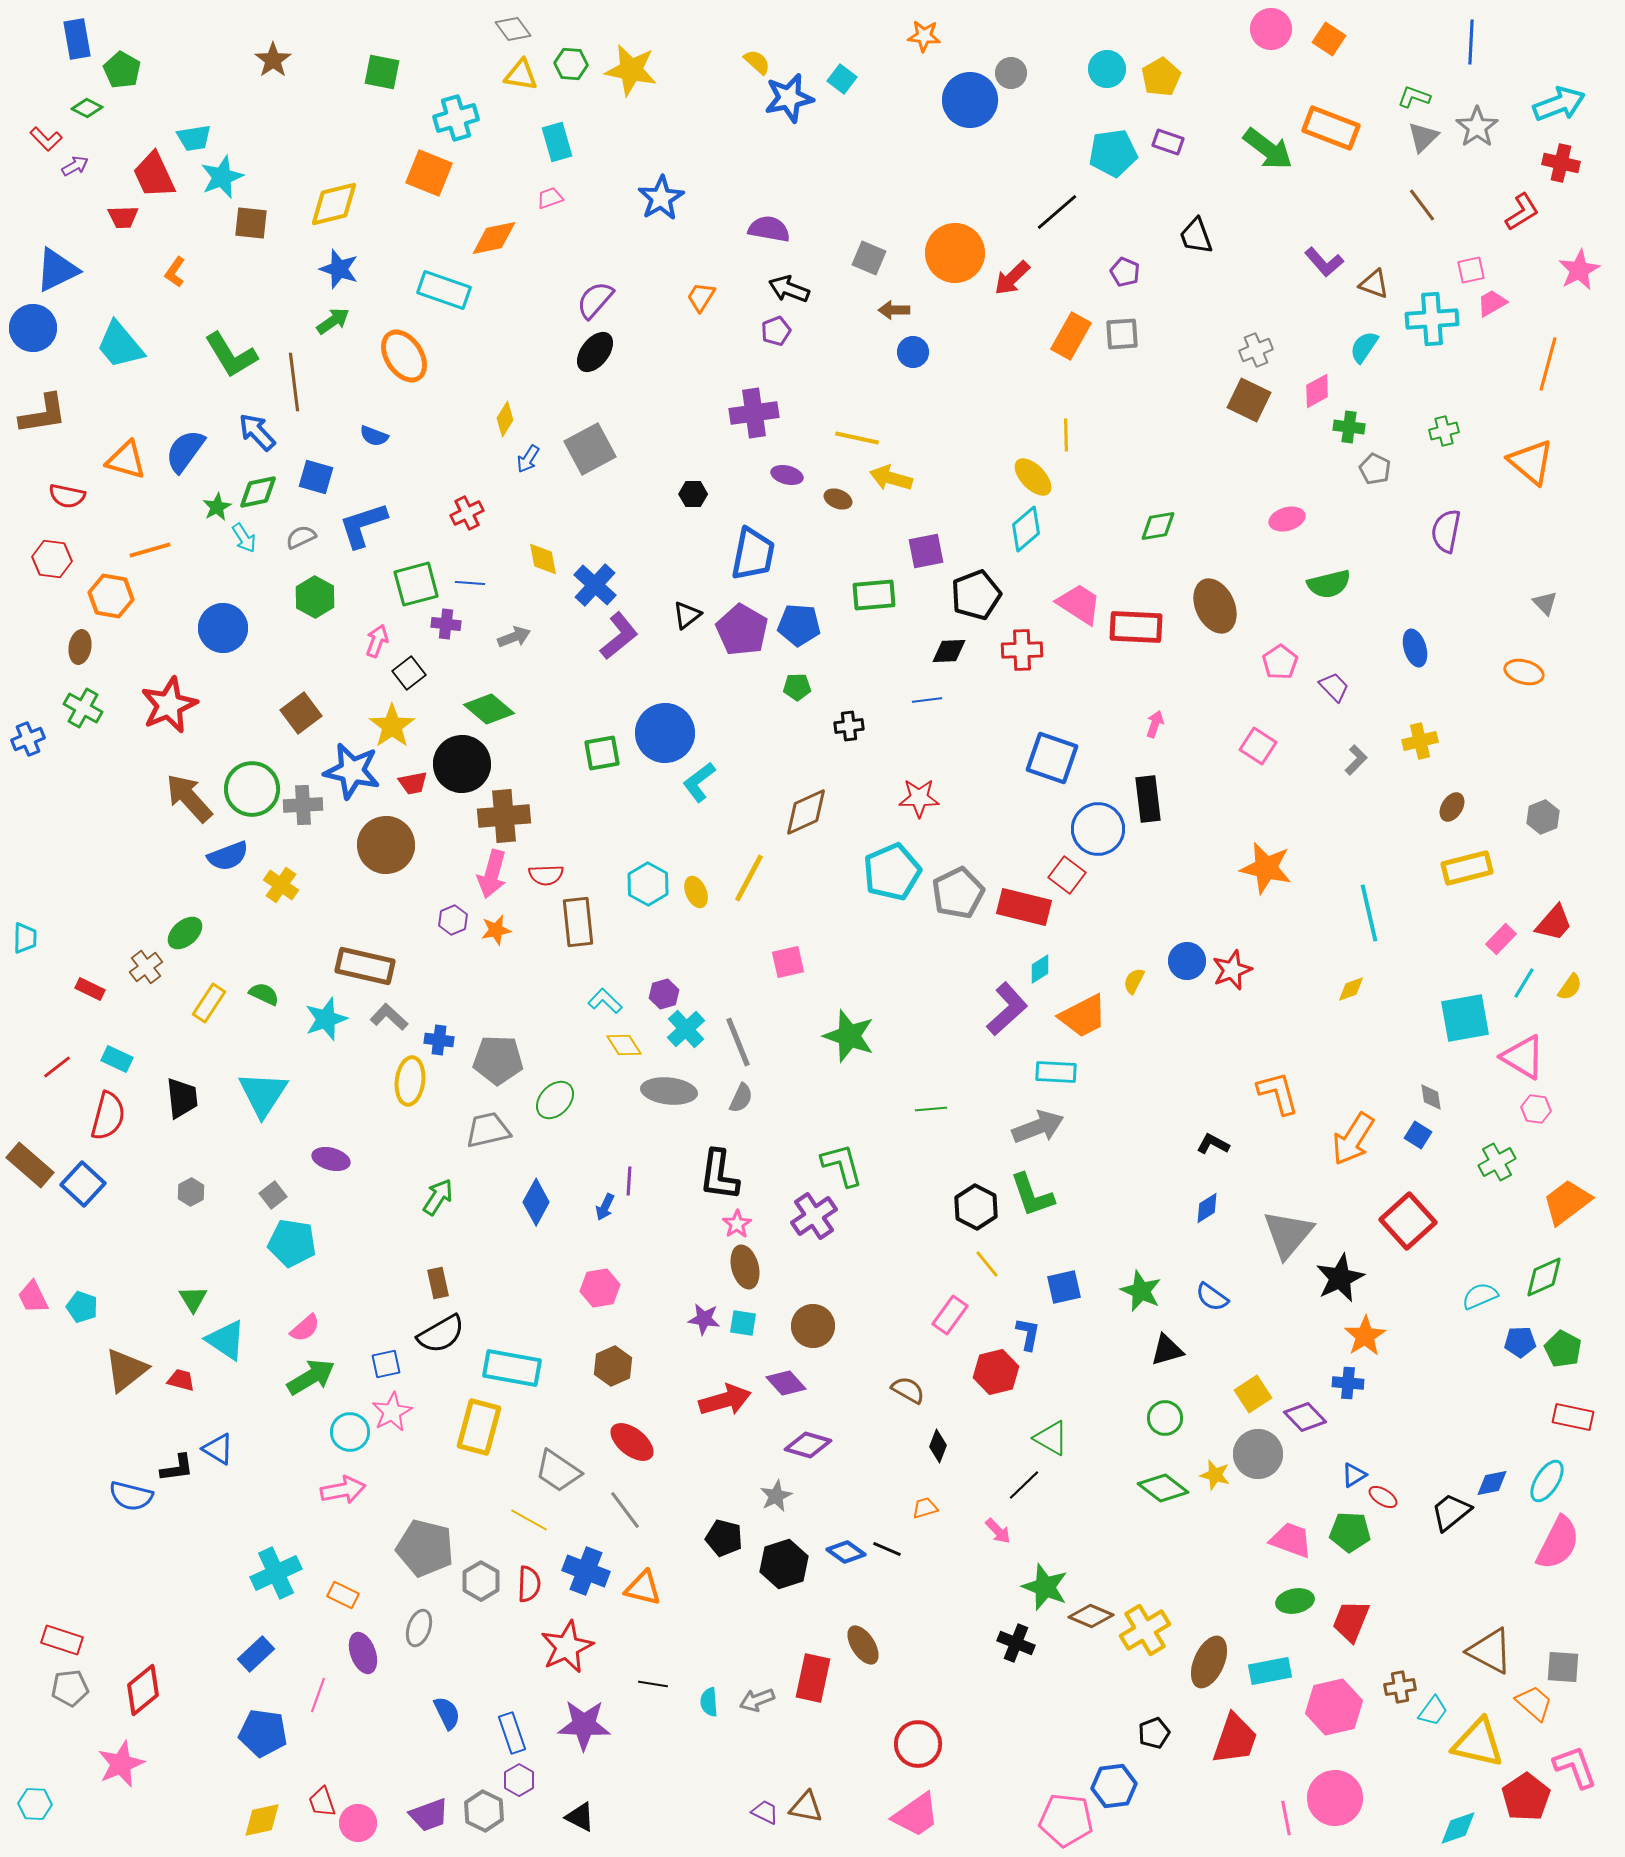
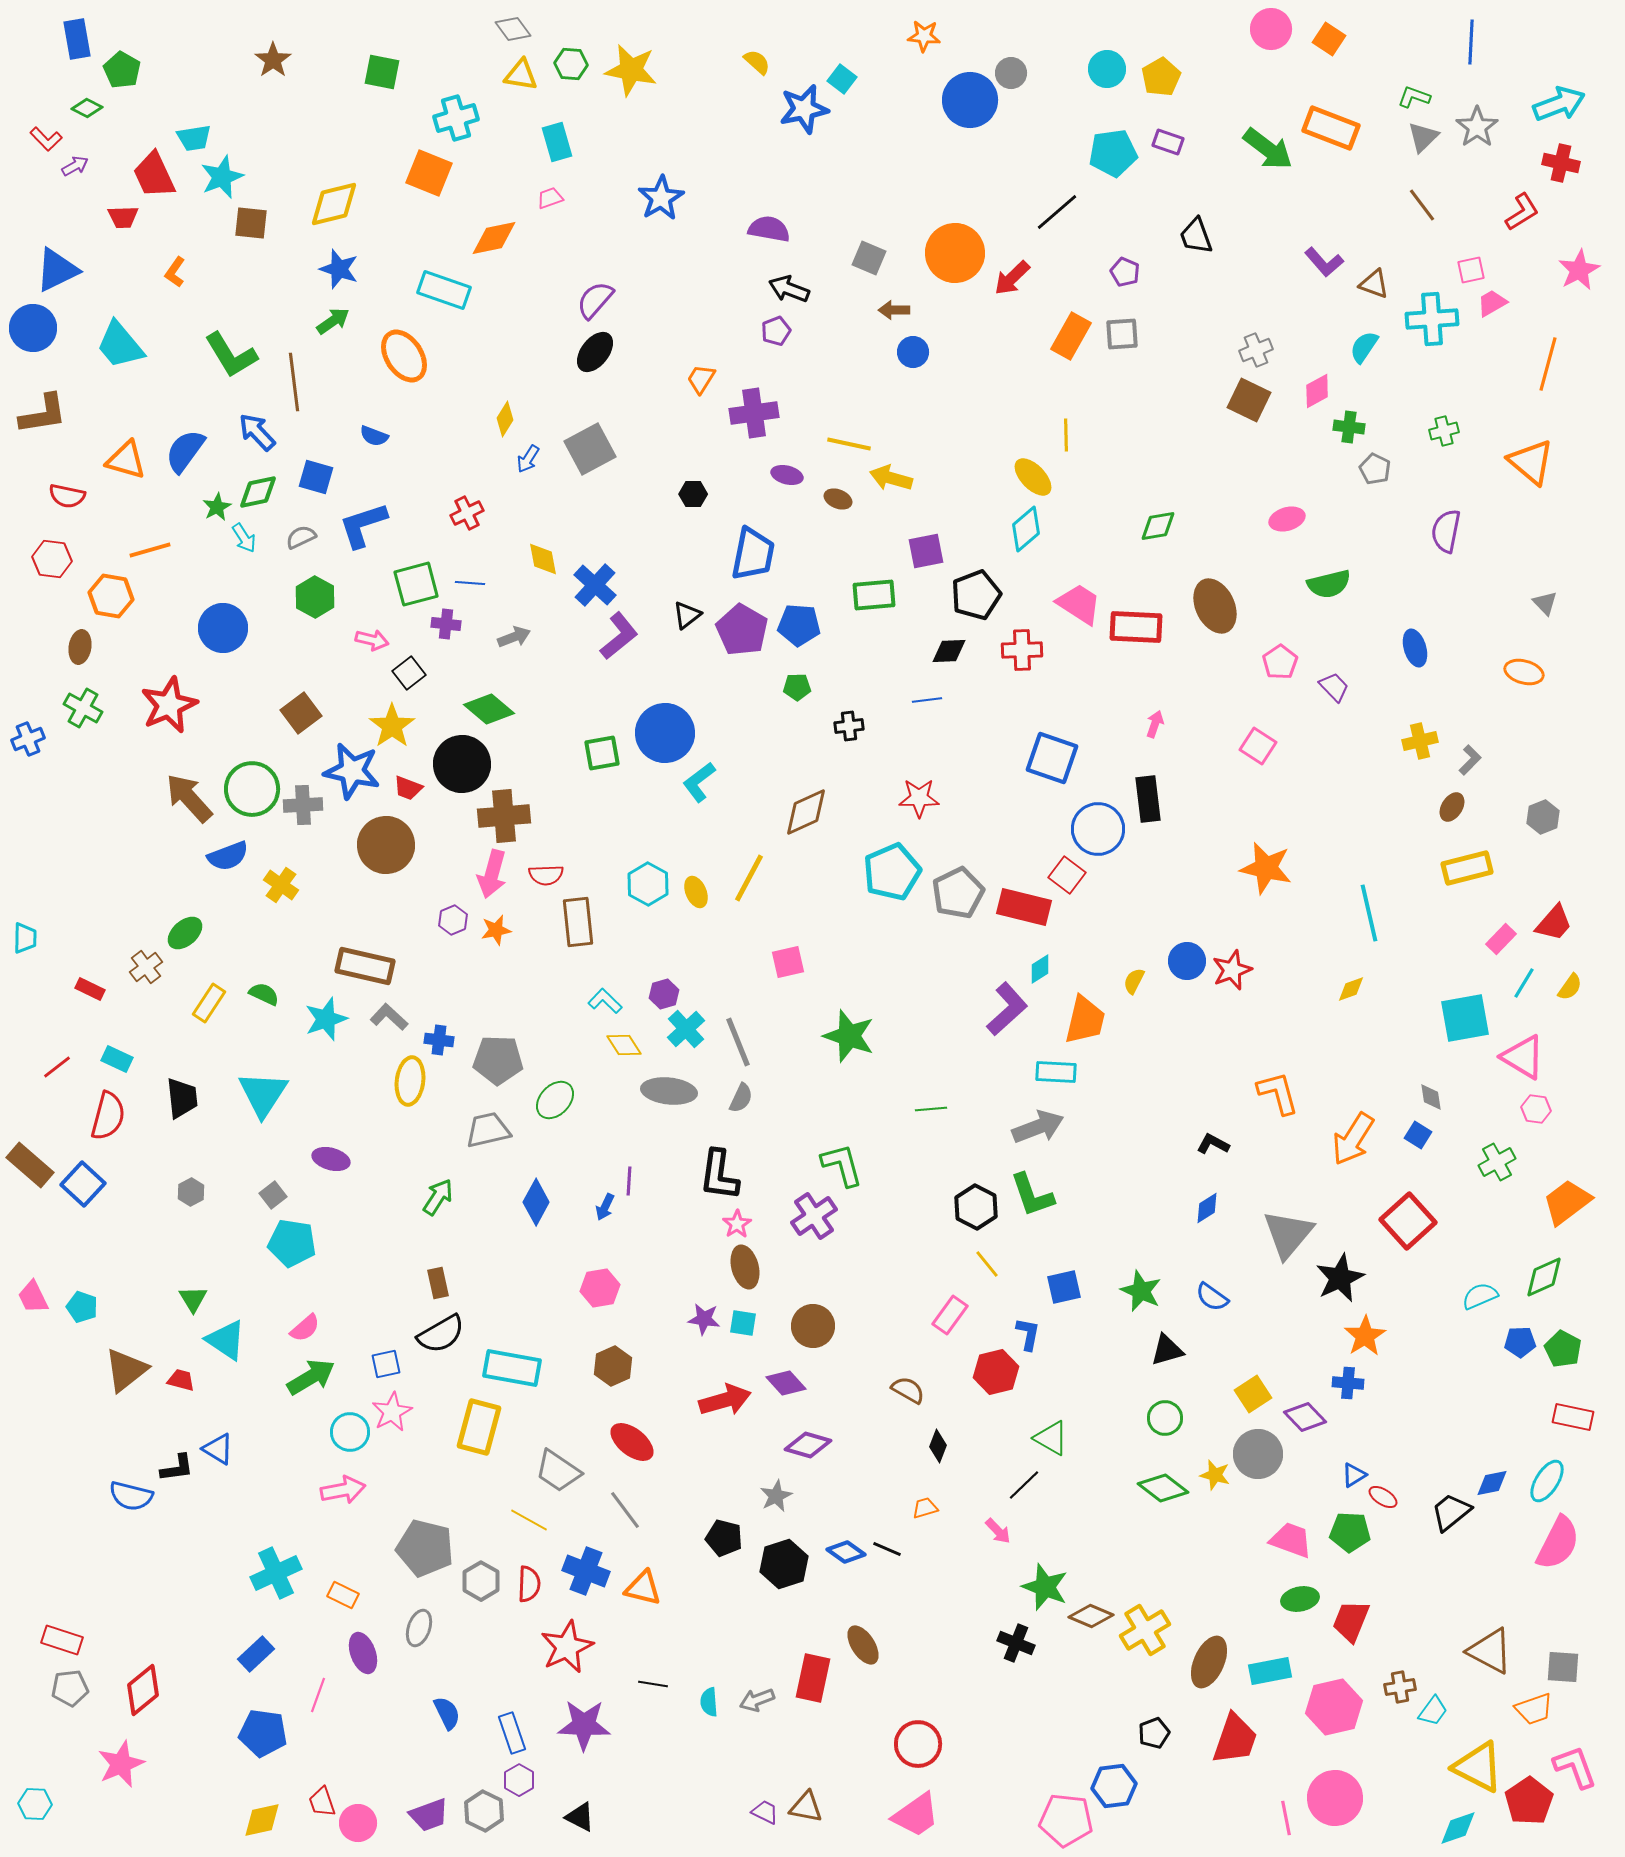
blue star at (789, 98): moved 15 px right, 11 px down
orange trapezoid at (701, 297): moved 82 px down
yellow line at (857, 438): moved 8 px left, 6 px down
pink arrow at (377, 641): moved 5 px left, 1 px up; rotated 84 degrees clockwise
gray L-shape at (1356, 760): moved 114 px right
red trapezoid at (413, 783): moved 5 px left, 5 px down; rotated 32 degrees clockwise
orange trapezoid at (1083, 1016): moved 2 px right, 4 px down; rotated 50 degrees counterclockwise
green ellipse at (1295, 1601): moved 5 px right, 2 px up
orange trapezoid at (1534, 1703): moved 6 px down; rotated 120 degrees clockwise
yellow triangle at (1478, 1743): moved 24 px down; rotated 14 degrees clockwise
red pentagon at (1526, 1797): moved 3 px right, 4 px down
